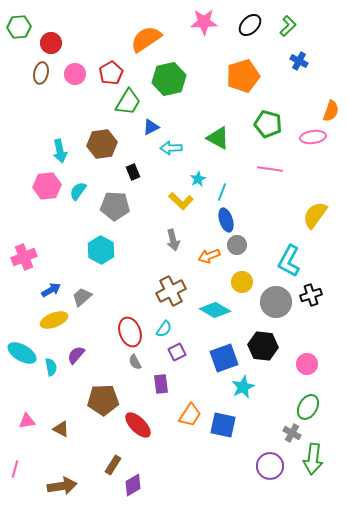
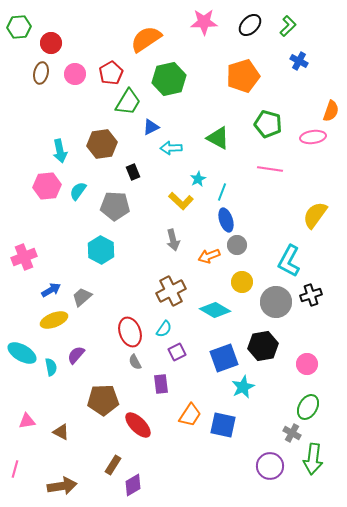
black hexagon at (263, 346): rotated 16 degrees counterclockwise
brown triangle at (61, 429): moved 3 px down
